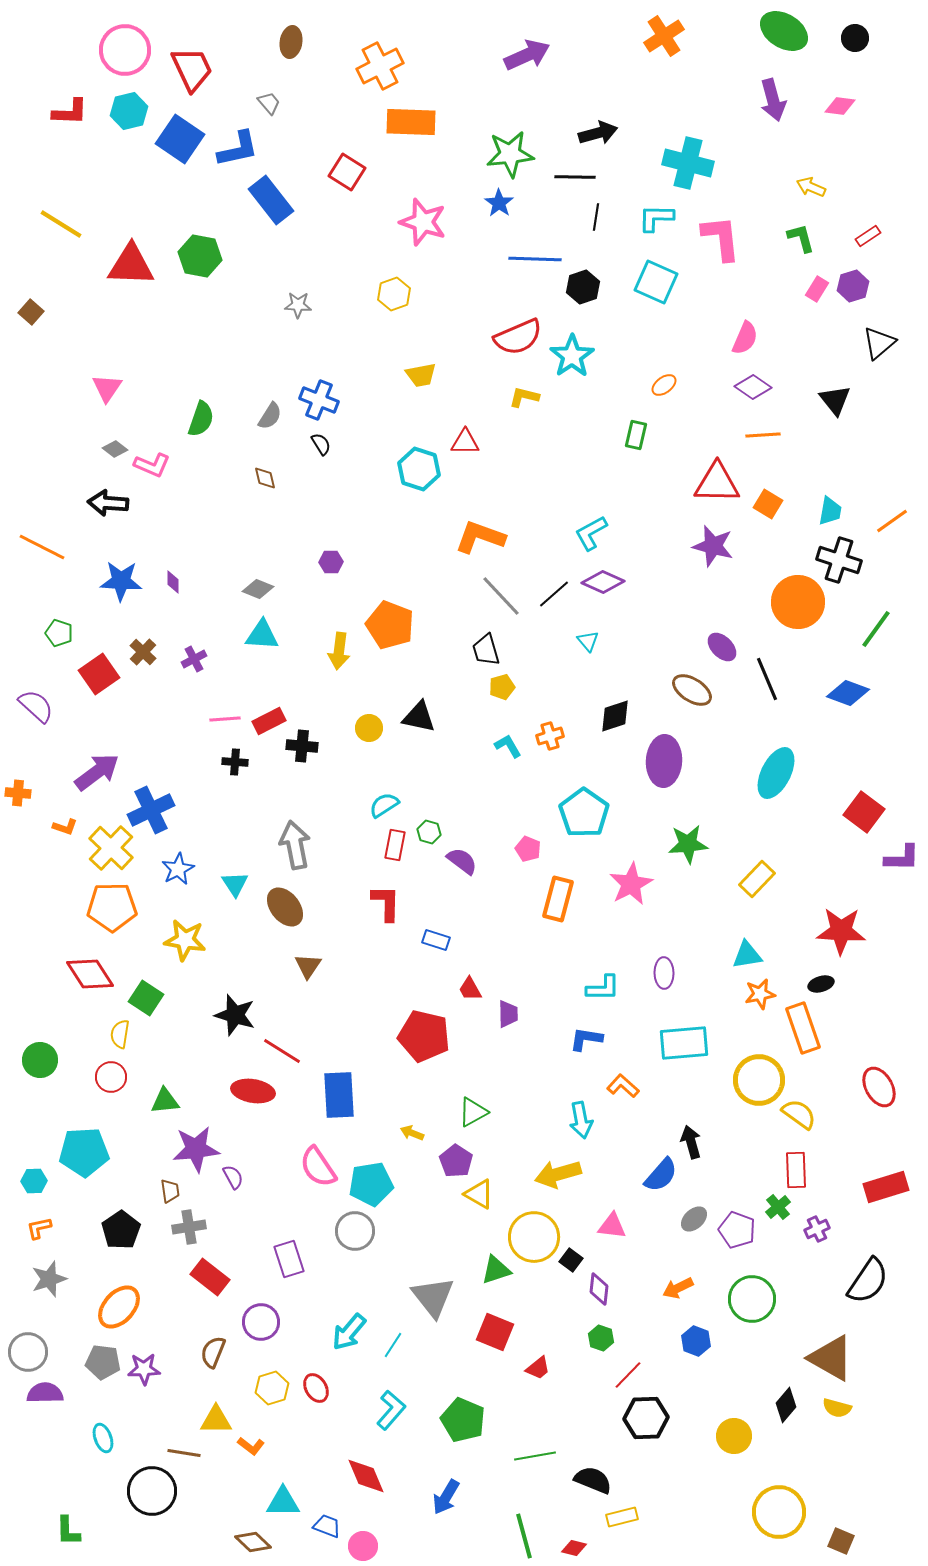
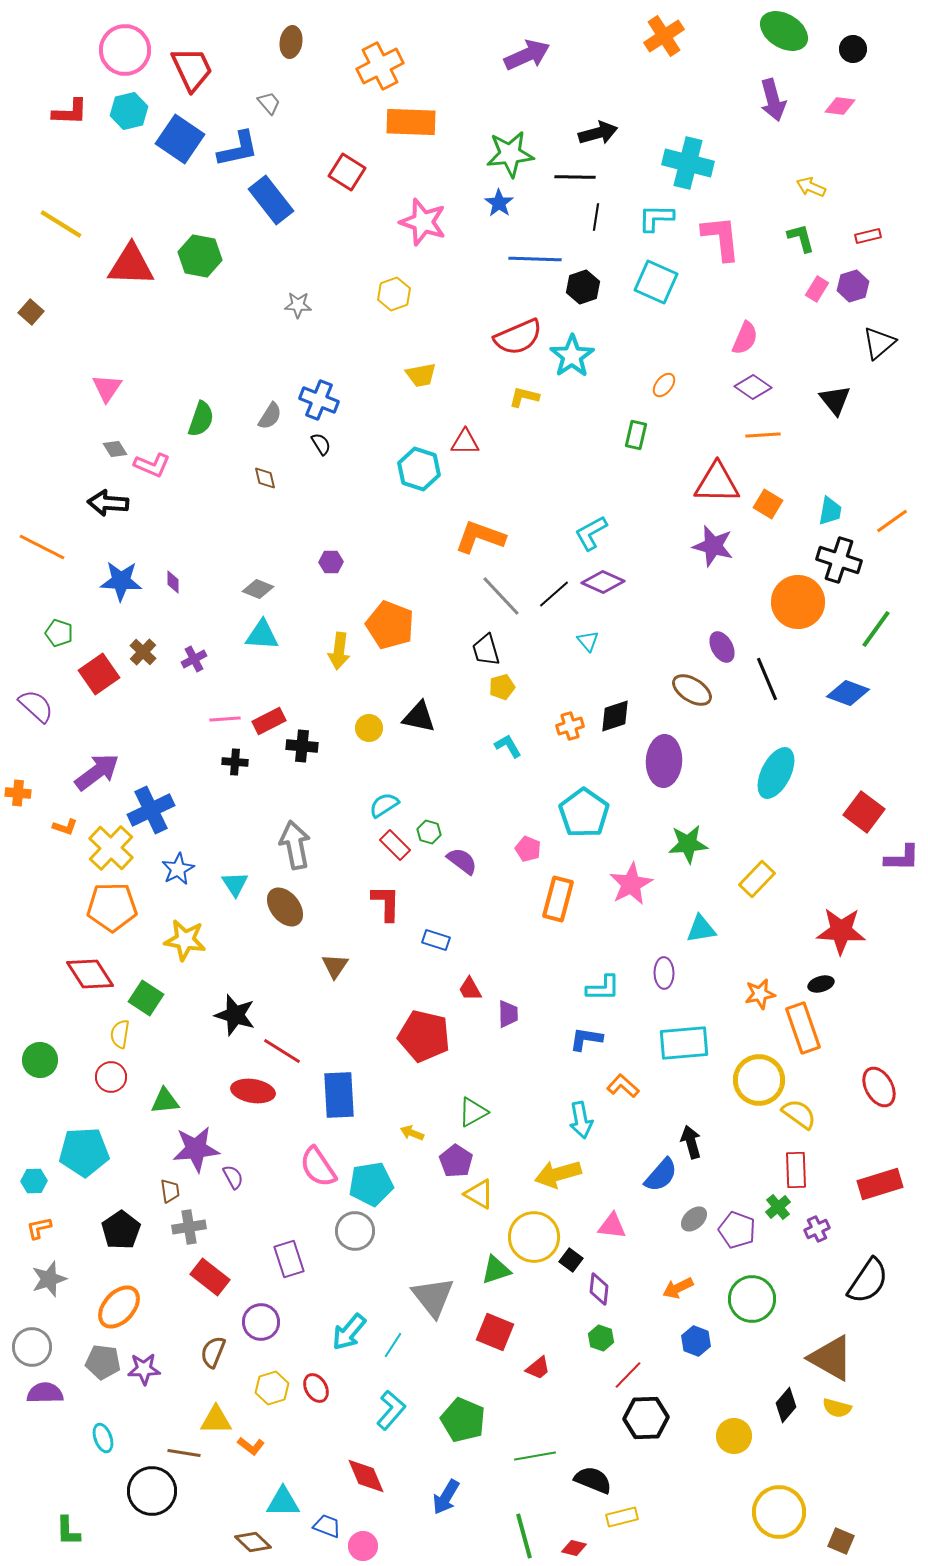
black circle at (855, 38): moved 2 px left, 11 px down
red rectangle at (868, 236): rotated 20 degrees clockwise
orange ellipse at (664, 385): rotated 15 degrees counterclockwise
gray diamond at (115, 449): rotated 20 degrees clockwise
purple ellipse at (722, 647): rotated 16 degrees clockwise
orange cross at (550, 736): moved 20 px right, 10 px up
red rectangle at (395, 845): rotated 56 degrees counterclockwise
cyan triangle at (747, 955): moved 46 px left, 26 px up
brown triangle at (308, 966): moved 27 px right
red rectangle at (886, 1187): moved 6 px left, 3 px up
gray circle at (28, 1352): moved 4 px right, 5 px up
